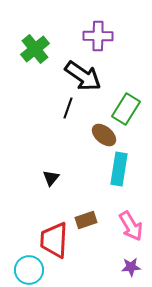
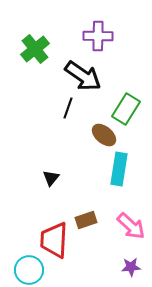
pink arrow: rotated 16 degrees counterclockwise
